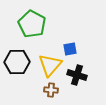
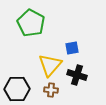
green pentagon: moved 1 px left, 1 px up
blue square: moved 2 px right, 1 px up
black hexagon: moved 27 px down
